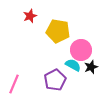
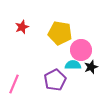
red star: moved 8 px left, 11 px down
yellow pentagon: moved 2 px right, 2 px down
cyan semicircle: rotated 28 degrees counterclockwise
